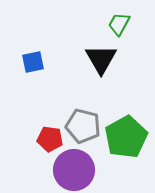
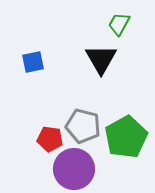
purple circle: moved 1 px up
